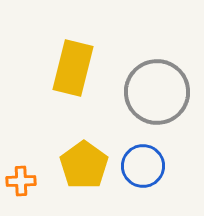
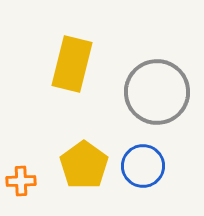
yellow rectangle: moved 1 px left, 4 px up
